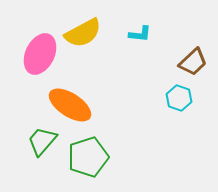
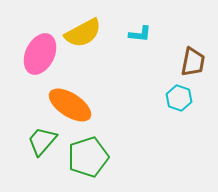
brown trapezoid: rotated 36 degrees counterclockwise
